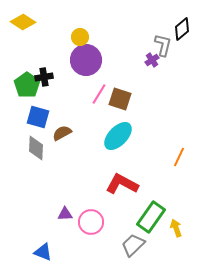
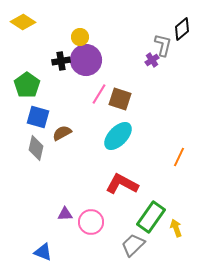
black cross: moved 17 px right, 16 px up
gray diamond: rotated 10 degrees clockwise
